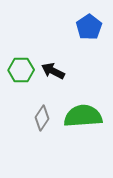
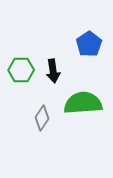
blue pentagon: moved 17 px down
black arrow: rotated 125 degrees counterclockwise
green semicircle: moved 13 px up
